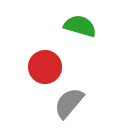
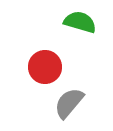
green semicircle: moved 4 px up
